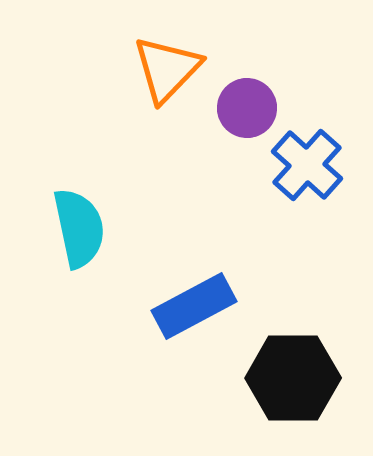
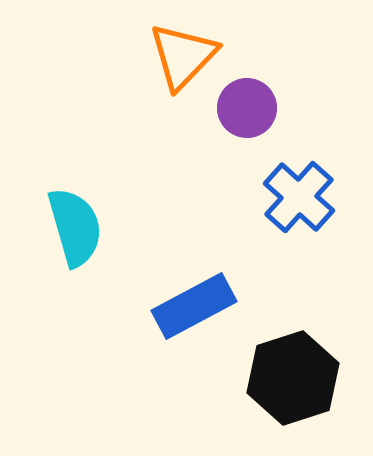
orange triangle: moved 16 px right, 13 px up
blue cross: moved 8 px left, 32 px down
cyan semicircle: moved 4 px left, 1 px up; rotated 4 degrees counterclockwise
black hexagon: rotated 18 degrees counterclockwise
